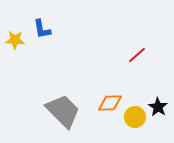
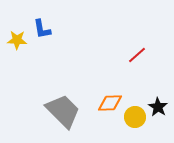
yellow star: moved 2 px right
